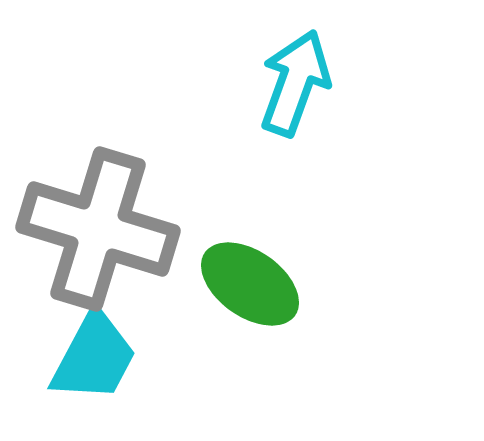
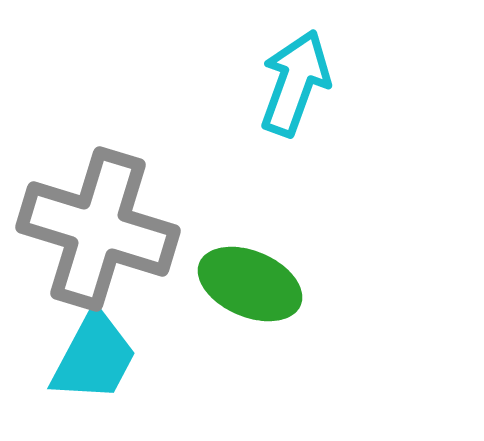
green ellipse: rotated 12 degrees counterclockwise
